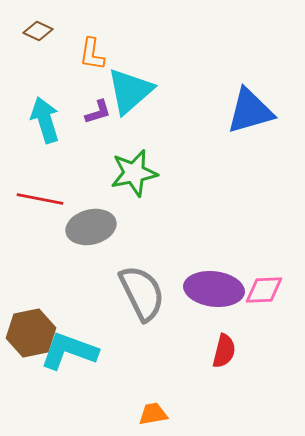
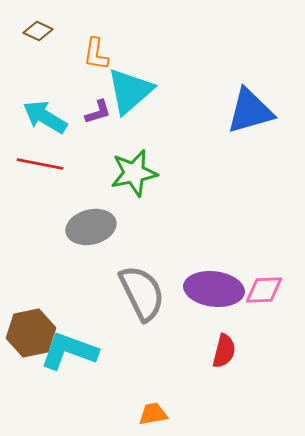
orange L-shape: moved 4 px right
cyan arrow: moved 3 px up; rotated 42 degrees counterclockwise
red line: moved 35 px up
